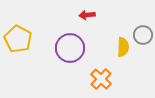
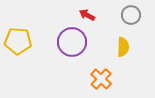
red arrow: rotated 35 degrees clockwise
gray circle: moved 12 px left, 20 px up
yellow pentagon: moved 2 px down; rotated 24 degrees counterclockwise
purple circle: moved 2 px right, 6 px up
